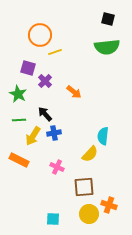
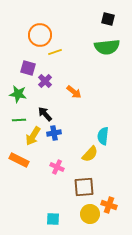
green star: rotated 18 degrees counterclockwise
yellow circle: moved 1 px right
